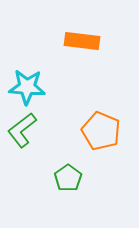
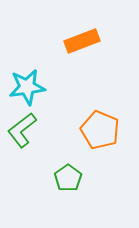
orange rectangle: rotated 28 degrees counterclockwise
cyan star: rotated 12 degrees counterclockwise
orange pentagon: moved 1 px left, 1 px up
